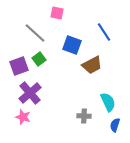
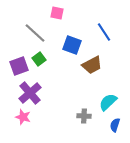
cyan semicircle: rotated 108 degrees counterclockwise
